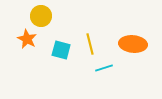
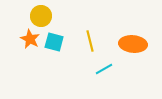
orange star: moved 3 px right
yellow line: moved 3 px up
cyan square: moved 7 px left, 8 px up
cyan line: moved 1 px down; rotated 12 degrees counterclockwise
